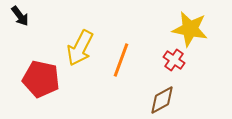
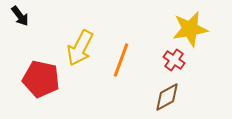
yellow star: rotated 21 degrees counterclockwise
brown diamond: moved 5 px right, 3 px up
